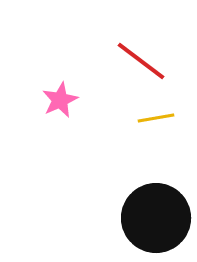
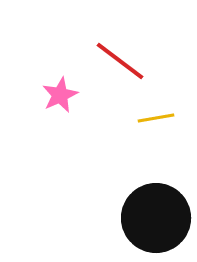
red line: moved 21 px left
pink star: moved 5 px up
